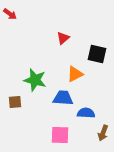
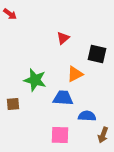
brown square: moved 2 px left, 2 px down
blue semicircle: moved 1 px right, 3 px down
brown arrow: moved 2 px down
